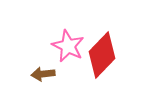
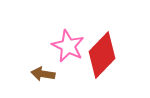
brown arrow: rotated 15 degrees clockwise
